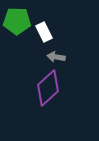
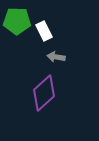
white rectangle: moved 1 px up
purple diamond: moved 4 px left, 5 px down
